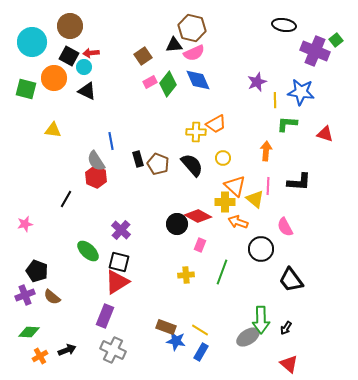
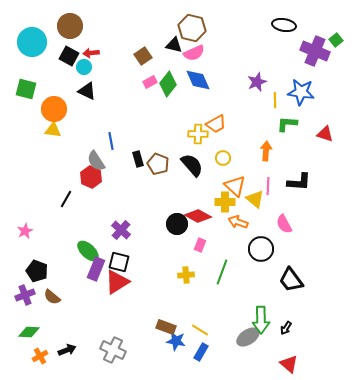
black triangle at (174, 45): rotated 18 degrees clockwise
orange circle at (54, 78): moved 31 px down
yellow cross at (196, 132): moved 2 px right, 2 px down
red hexagon at (96, 177): moved 5 px left
pink star at (25, 224): moved 7 px down; rotated 14 degrees counterclockwise
pink semicircle at (285, 227): moved 1 px left, 3 px up
purple rectangle at (105, 316): moved 9 px left, 47 px up
